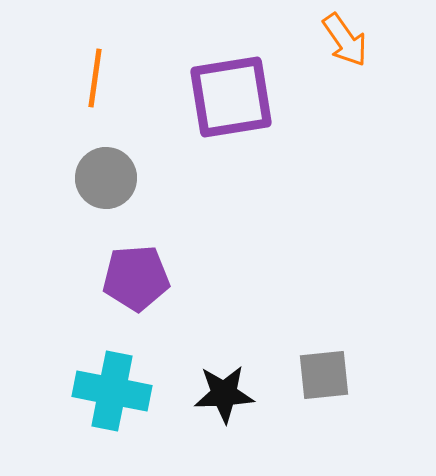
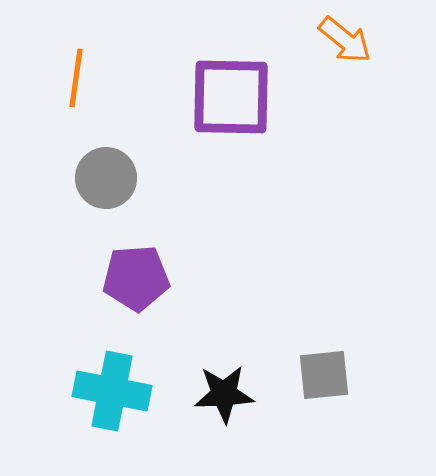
orange arrow: rotated 16 degrees counterclockwise
orange line: moved 19 px left
purple square: rotated 10 degrees clockwise
